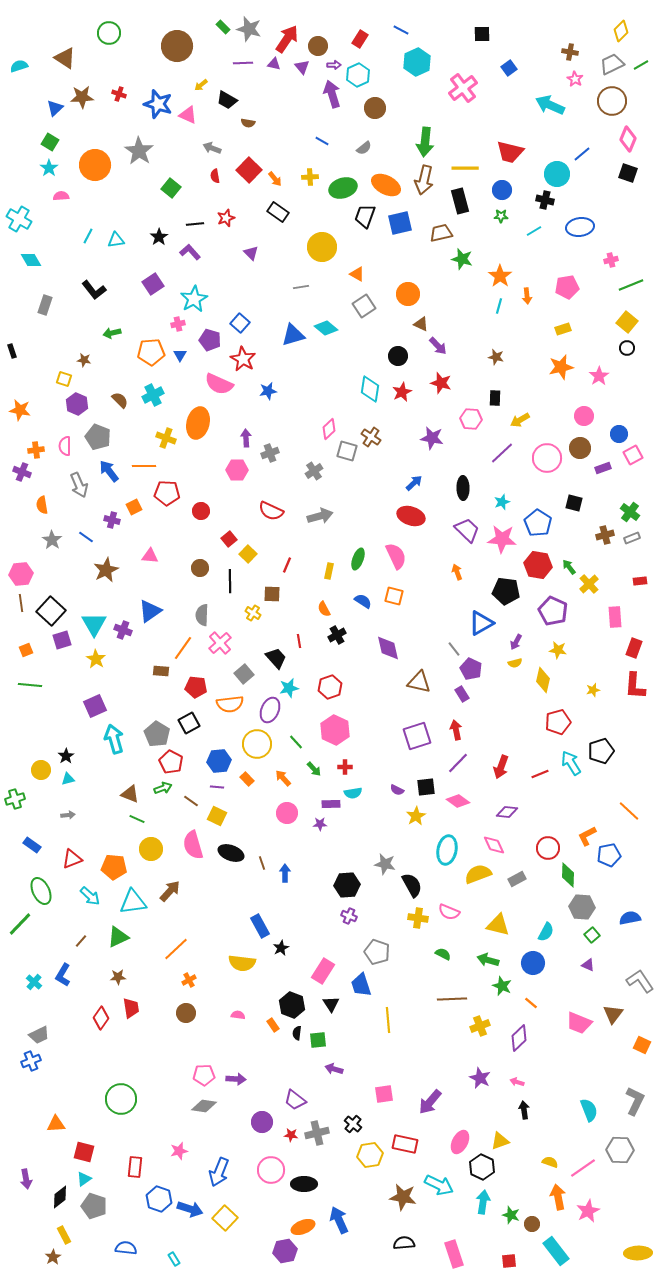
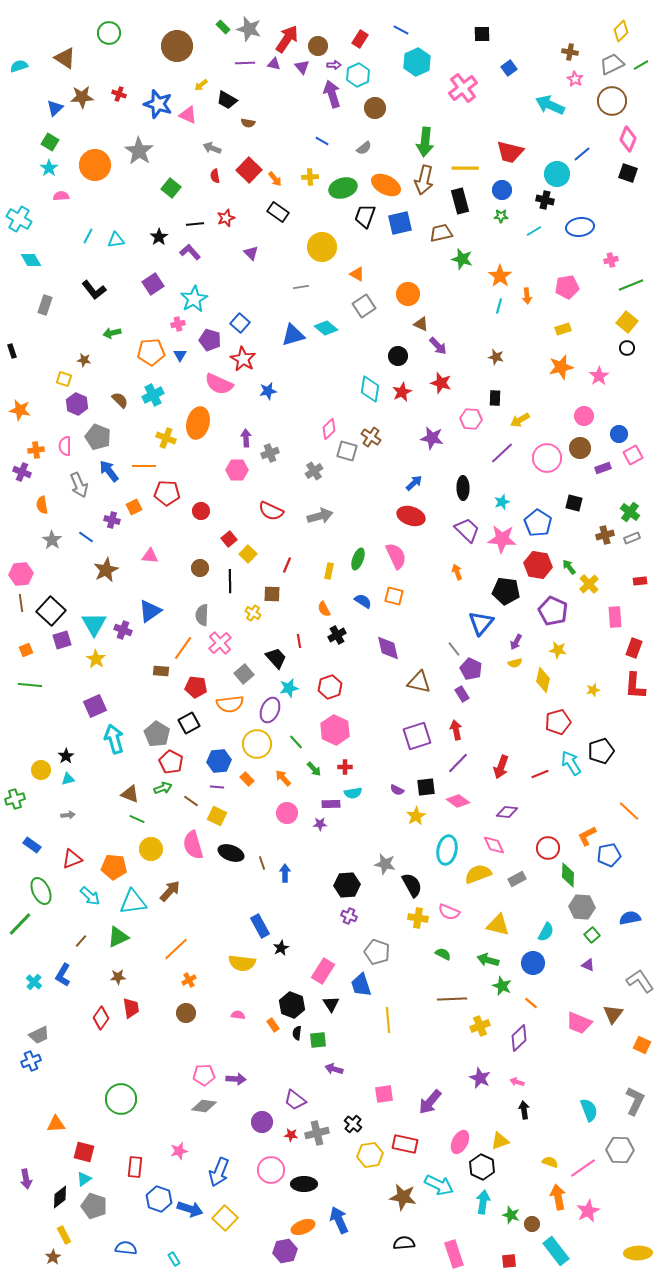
purple line at (243, 63): moved 2 px right
blue triangle at (481, 623): rotated 20 degrees counterclockwise
